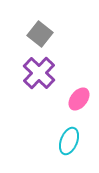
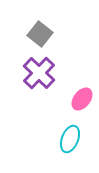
pink ellipse: moved 3 px right
cyan ellipse: moved 1 px right, 2 px up
